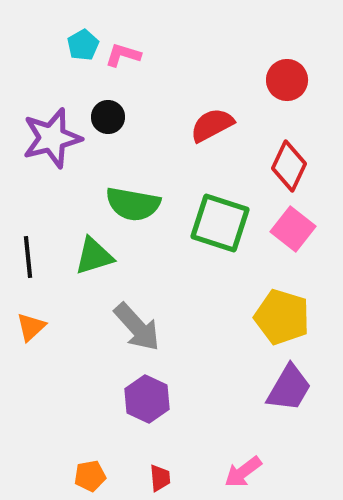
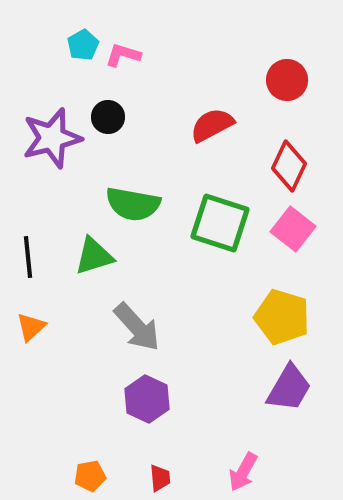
pink arrow: rotated 24 degrees counterclockwise
